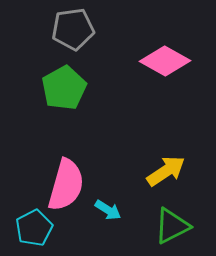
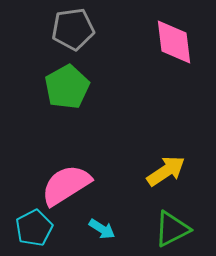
pink diamond: moved 9 px right, 19 px up; rotated 54 degrees clockwise
green pentagon: moved 3 px right, 1 px up
pink semicircle: rotated 138 degrees counterclockwise
cyan arrow: moved 6 px left, 19 px down
green triangle: moved 3 px down
